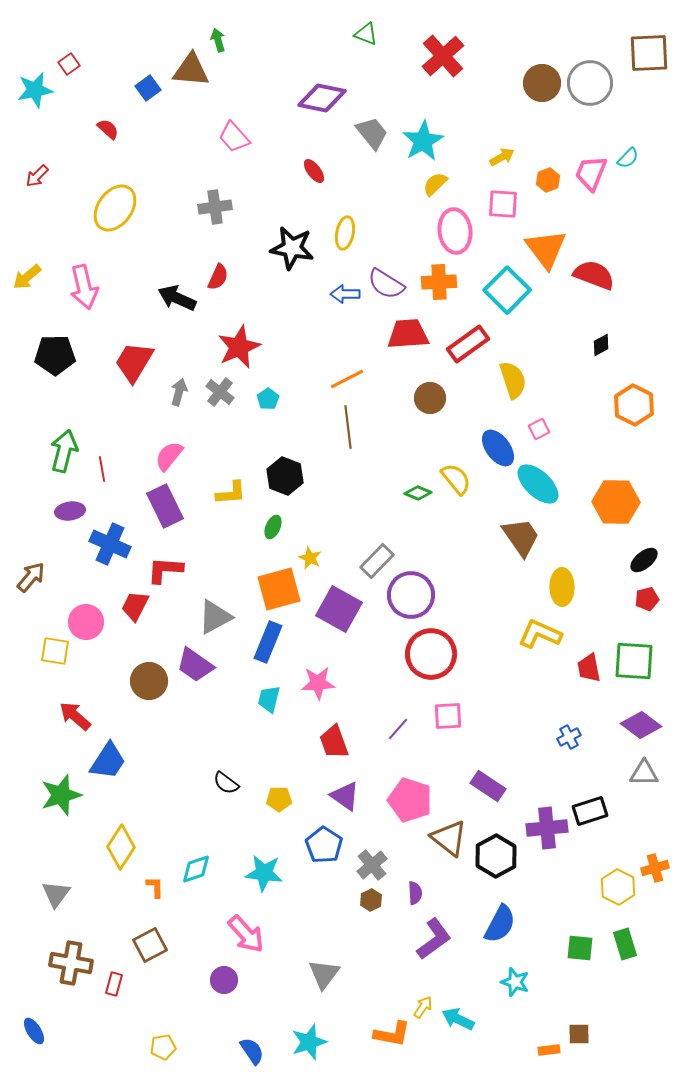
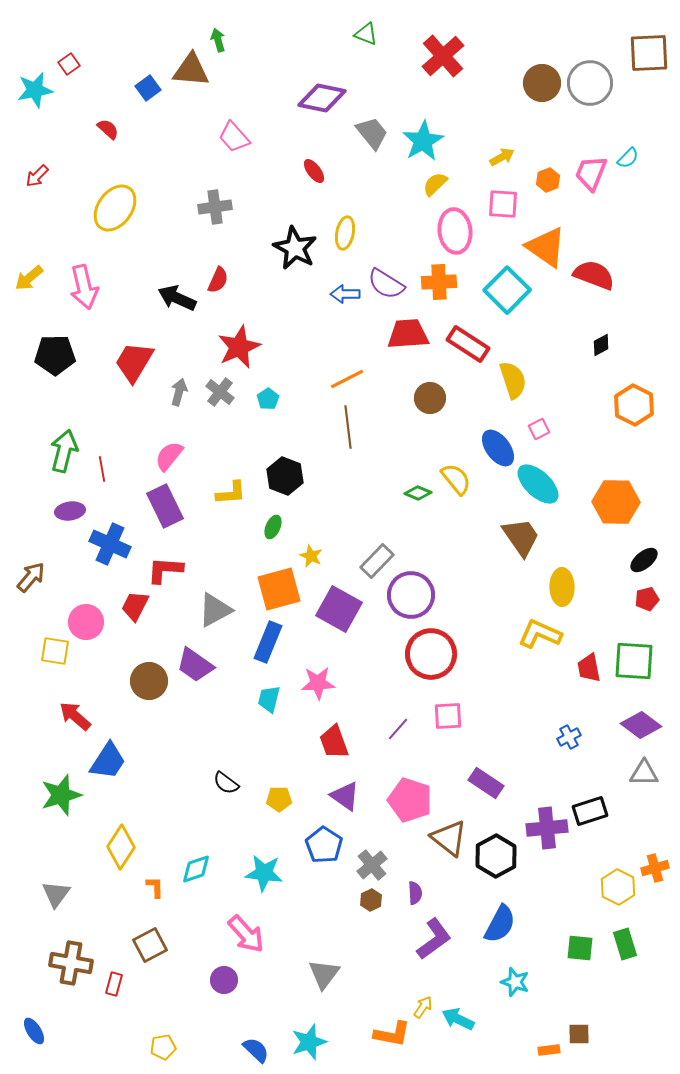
black star at (292, 248): moved 3 px right; rotated 18 degrees clockwise
orange triangle at (546, 249): moved 2 px up; rotated 18 degrees counterclockwise
yellow arrow at (27, 277): moved 2 px right, 1 px down
red semicircle at (218, 277): moved 3 px down
red rectangle at (468, 344): rotated 69 degrees clockwise
yellow star at (310, 558): moved 1 px right, 2 px up
gray triangle at (215, 617): moved 7 px up
purple rectangle at (488, 786): moved 2 px left, 3 px up
blue semicircle at (252, 1051): moved 4 px right, 1 px up; rotated 12 degrees counterclockwise
